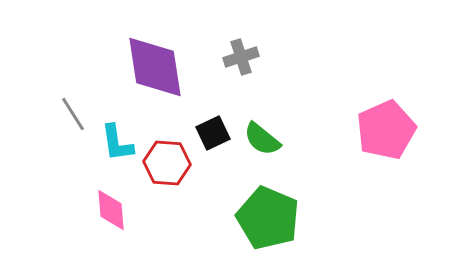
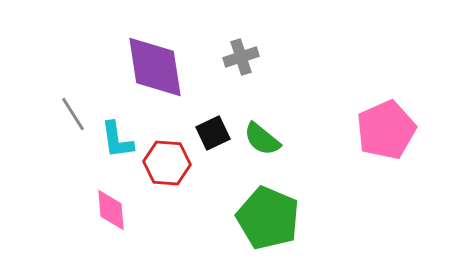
cyan L-shape: moved 3 px up
